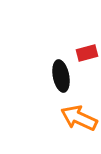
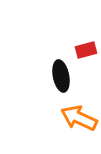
red rectangle: moved 1 px left, 3 px up
